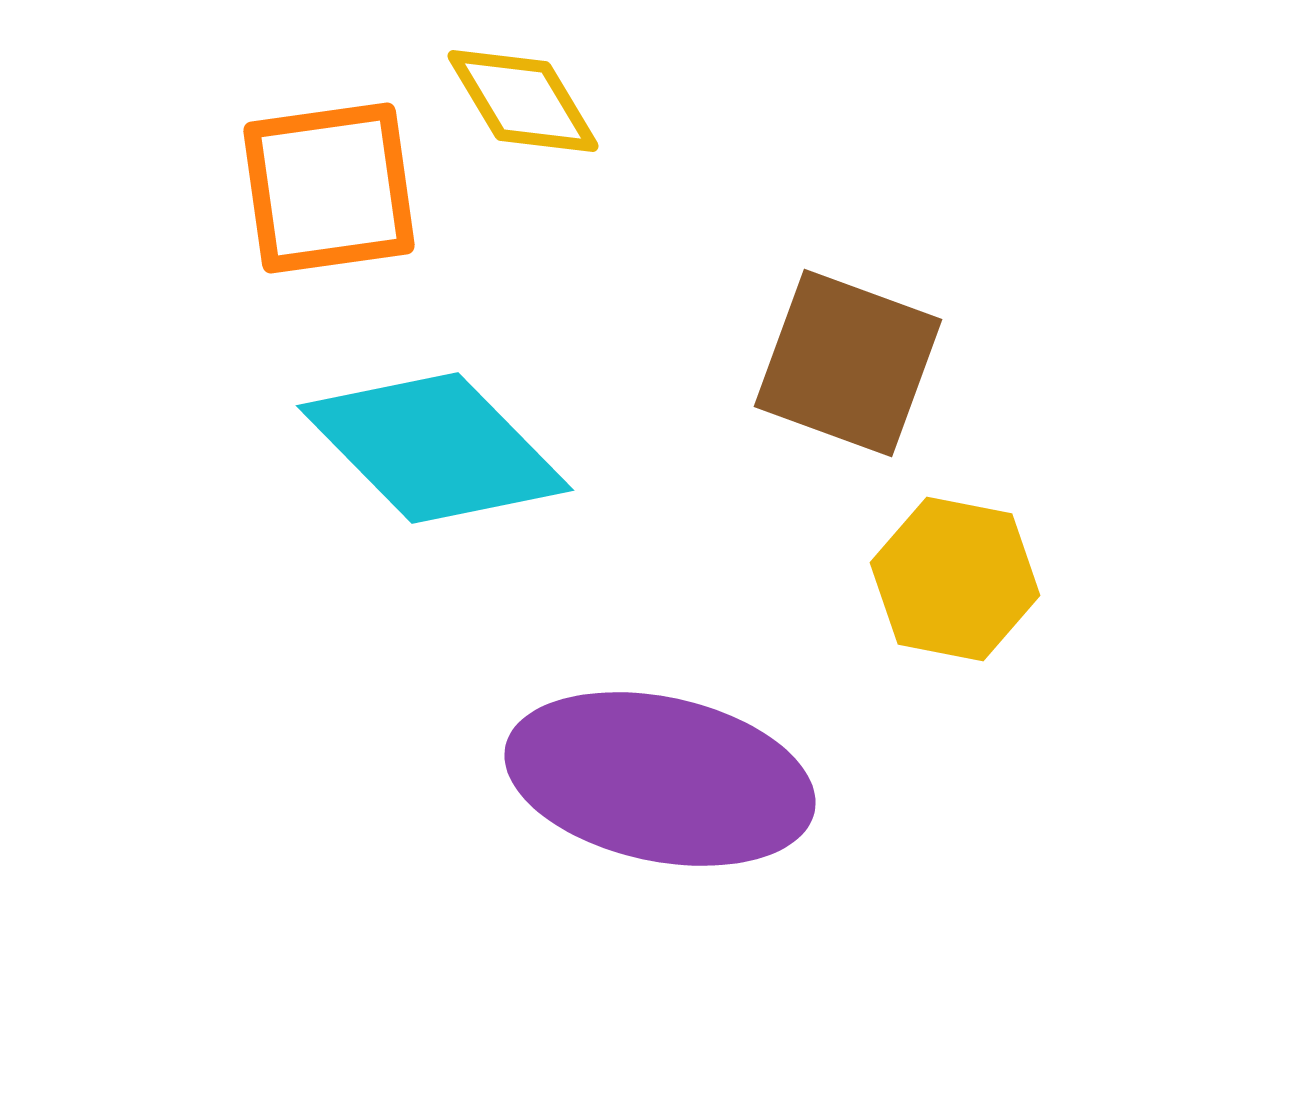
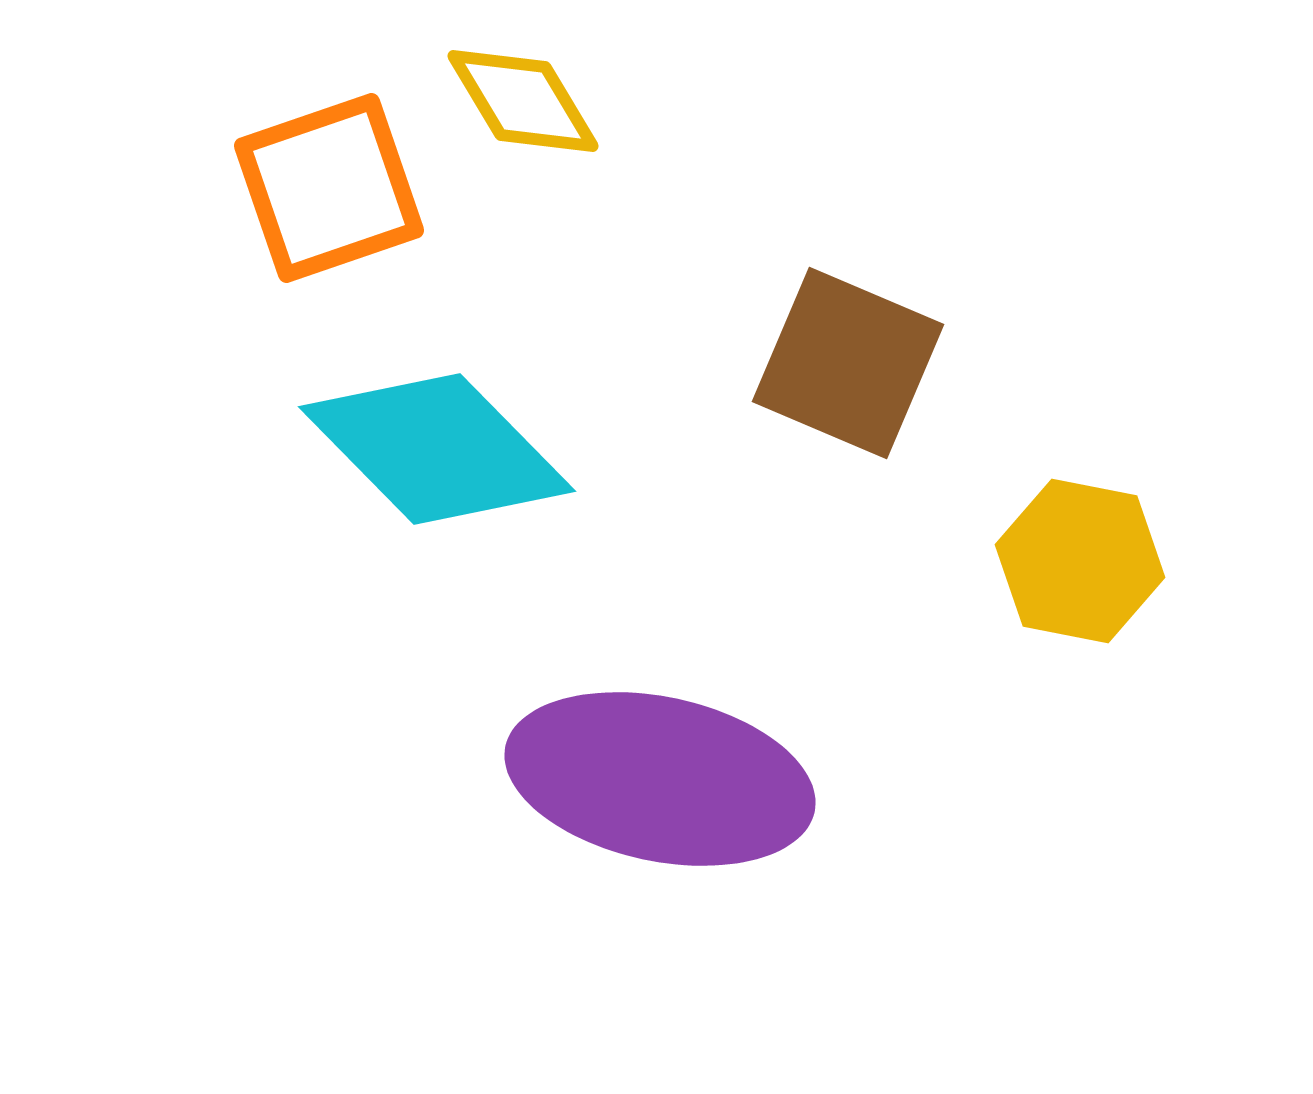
orange square: rotated 11 degrees counterclockwise
brown square: rotated 3 degrees clockwise
cyan diamond: moved 2 px right, 1 px down
yellow hexagon: moved 125 px right, 18 px up
